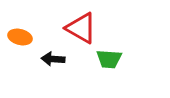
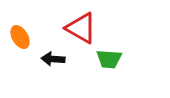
orange ellipse: rotated 45 degrees clockwise
